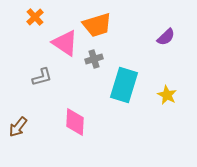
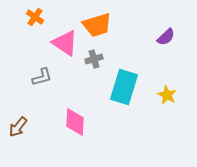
orange cross: rotated 12 degrees counterclockwise
cyan rectangle: moved 2 px down
